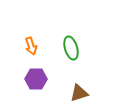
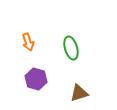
orange arrow: moved 3 px left, 4 px up
purple hexagon: rotated 15 degrees clockwise
